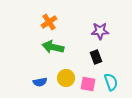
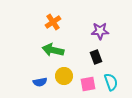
orange cross: moved 4 px right
green arrow: moved 3 px down
yellow circle: moved 2 px left, 2 px up
pink square: rotated 21 degrees counterclockwise
